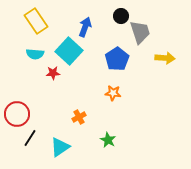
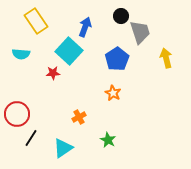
cyan semicircle: moved 14 px left
yellow arrow: moved 1 px right; rotated 108 degrees counterclockwise
orange star: rotated 21 degrees clockwise
black line: moved 1 px right
cyan triangle: moved 3 px right, 1 px down
